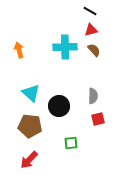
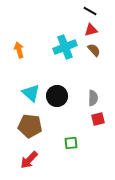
cyan cross: rotated 20 degrees counterclockwise
gray semicircle: moved 2 px down
black circle: moved 2 px left, 10 px up
